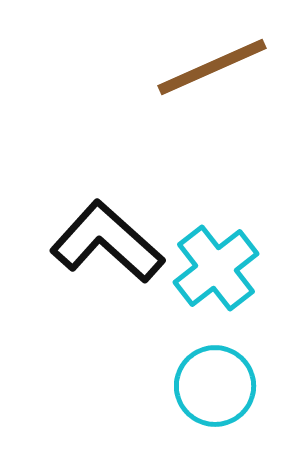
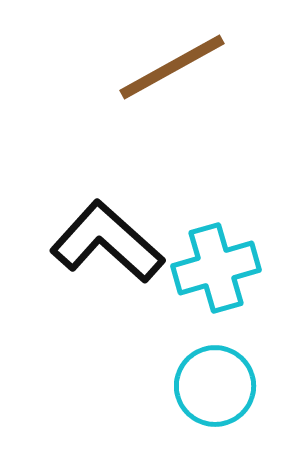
brown line: moved 40 px left; rotated 5 degrees counterclockwise
cyan cross: rotated 22 degrees clockwise
